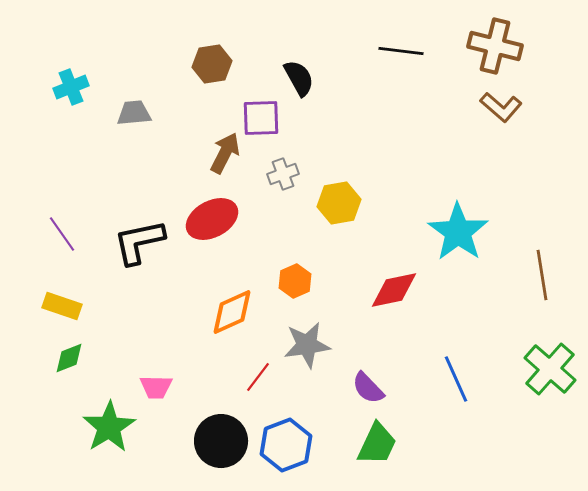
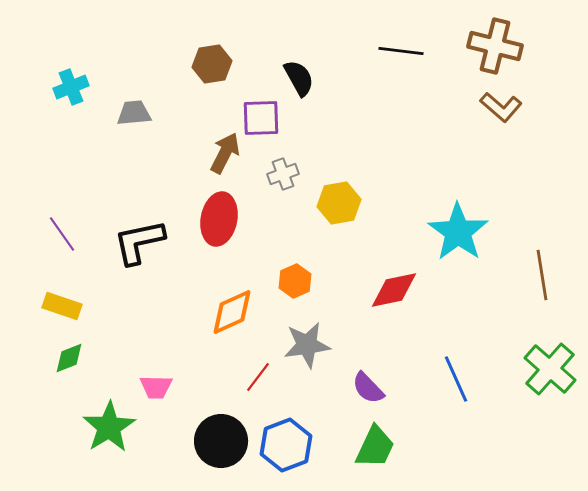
red ellipse: moved 7 px right; rotated 51 degrees counterclockwise
green trapezoid: moved 2 px left, 3 px down
